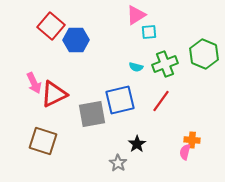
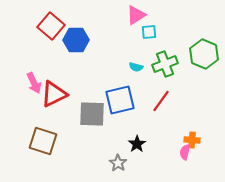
gray square: rotated 12 degrees clockwise
